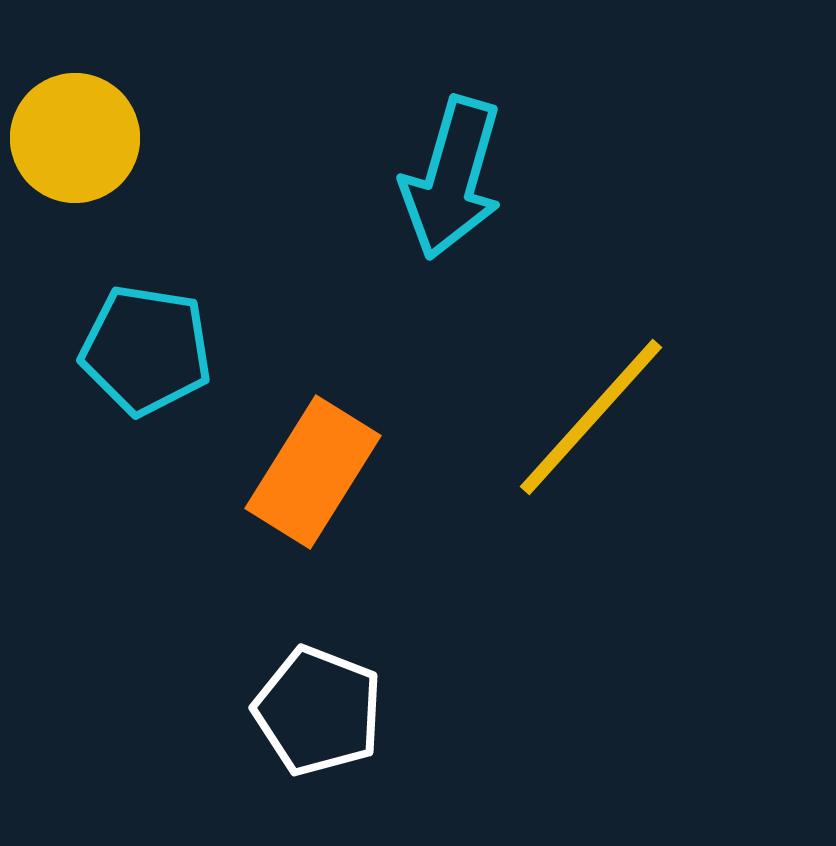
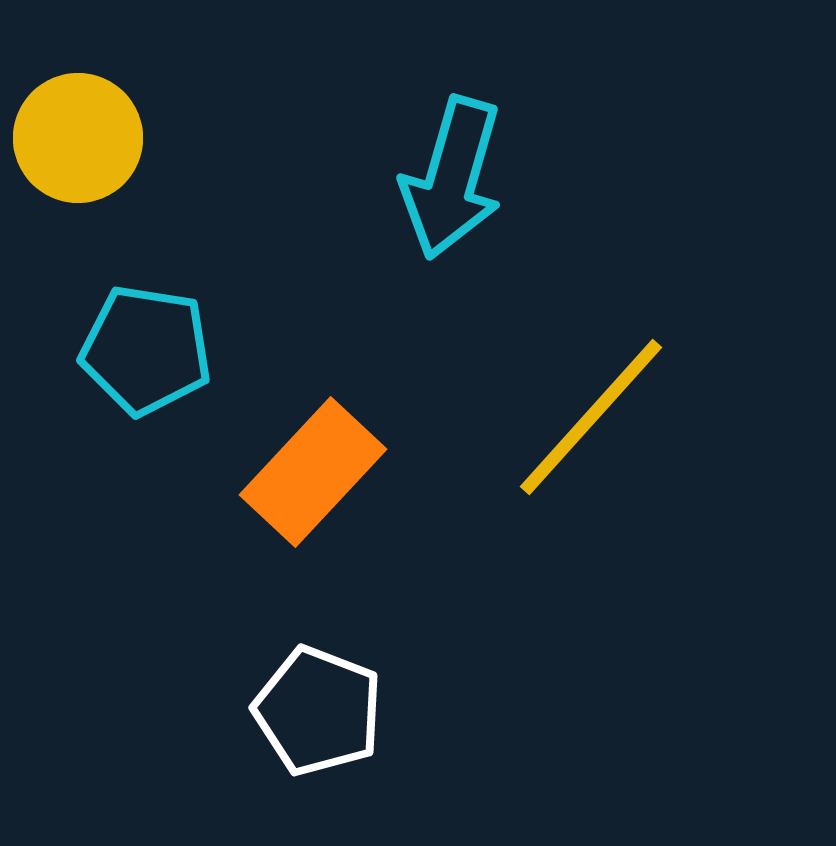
yellow circle: moved 3 px right
orange rectangle: rotated 11 degrees clockwise
